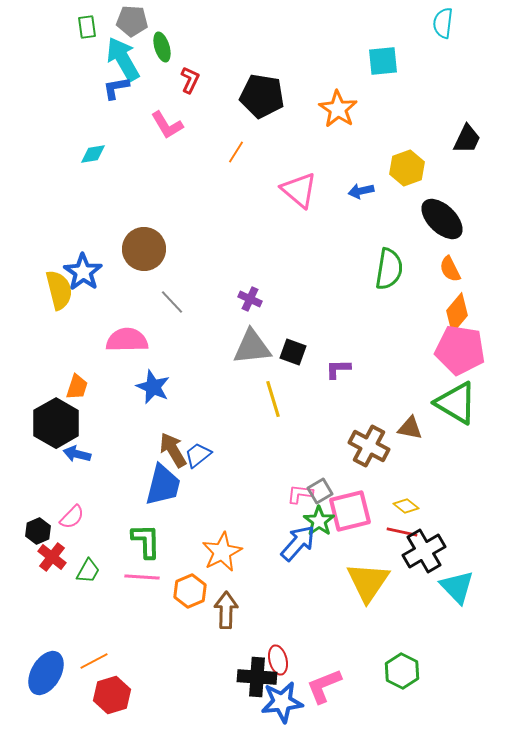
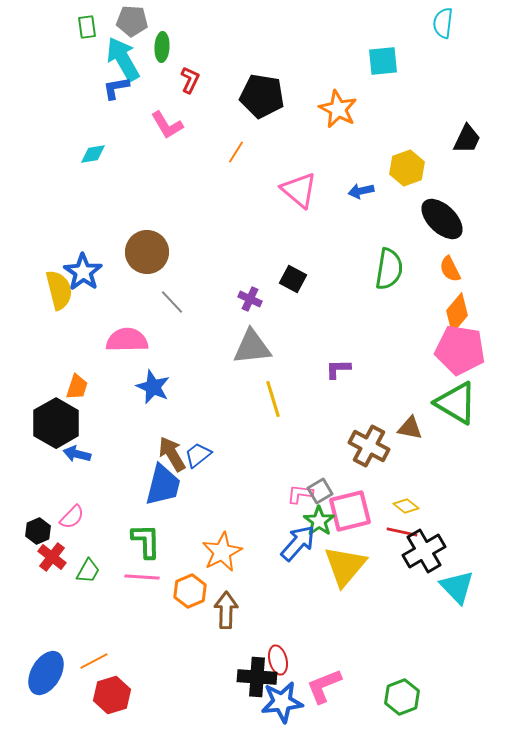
green ellipse at (162, 47): rotated 20 degrees clockwise
orange star at (338, 109): rotated 6 degrees counterclockwise
brown circle at (144, 249): moved 3 px right, 3 px down
black square at (293, 352): moved 73 px up; rotated 8 degrees clockwise
brown arrow at (173, 450): moved 1 px left, 4 px down
yellow triangle at (368, 582): moved 23 px left, 16 px up; rotated 6 degrees clockwise
green hexagon at (402, 671): moved 26 px down; rotated 12 degrees clockwise
